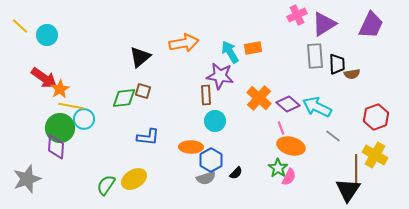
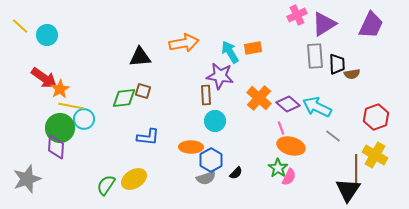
black triangle at (140, 57): rotated 35 degrees clockwise
